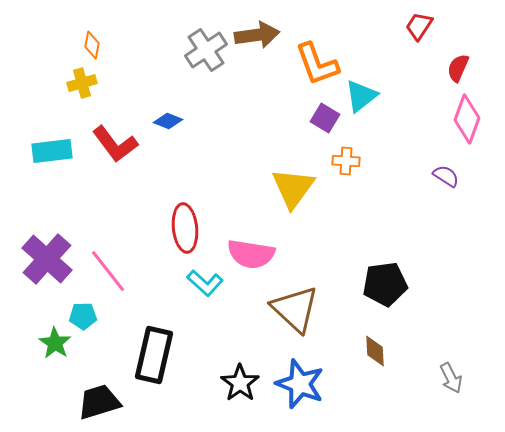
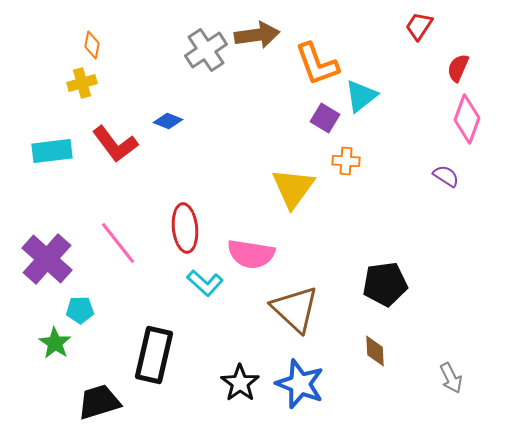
pink line: moved 10 px right, 28 px up
cyan pentagon: moved 3 px left, 6 px up
